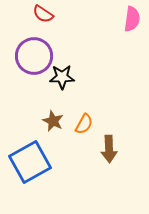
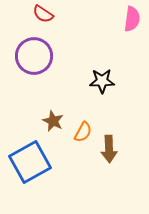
black star: moved 40 px right, 4 px down
orange semicircle: moved 1 px left, 8 px down
